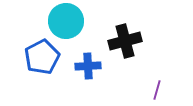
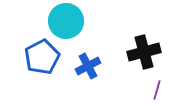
black cross: moved 19 px right, 11 px down
blue cross: rotated 25 degrees counterclockwise
